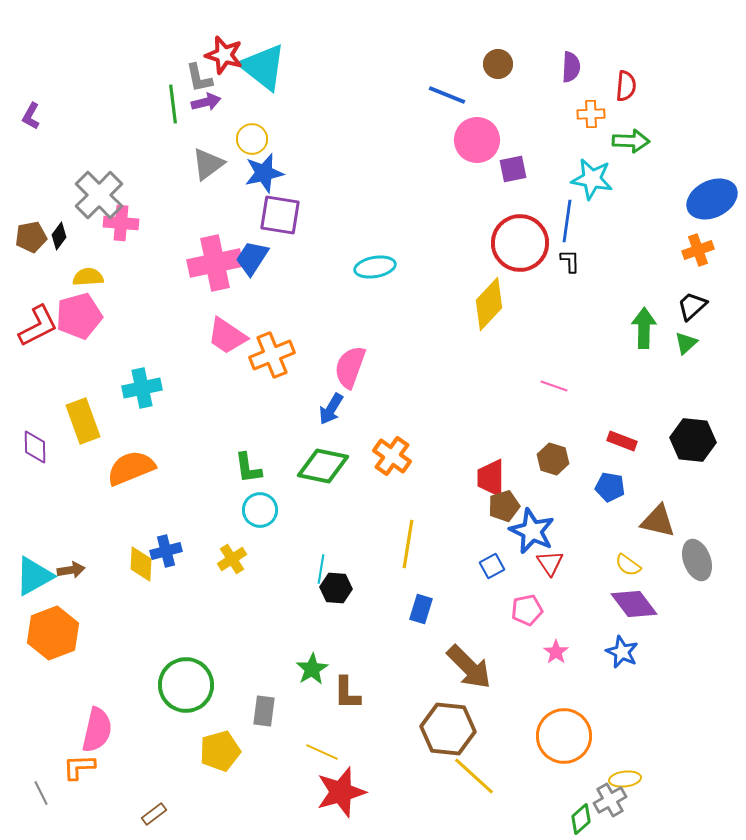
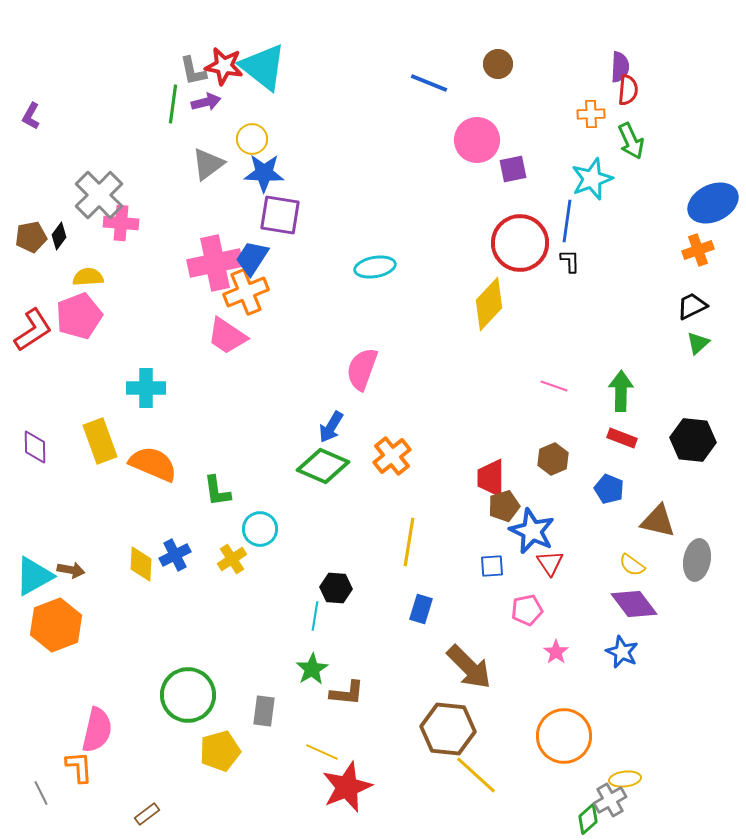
red star at (224, 55): moved 11 px down; rotated 6 degrees counterclockwise
purple semicircle at (571, 67): moved 49 px right
gray L-shape at (199, 78): moved 6 px left, 7 px up
red semicircle at (626, 86): moved 2 px right, 4 px down
blue line at (447, 95): moved 18 px left, 12 px up
green line at (173, 104): rotated 15 degrees clockwise
green arrow at (631, 141): rotated 63 degrees clockwise
blue star at (264, 173): rotated 15 degrees clockwise
cyan star at (592, 179): rotated 30 degrees counterclockwise
blue ellipse at (712, 199): moved 1 px right, 4 px down
black trapezoid at (692, 306): rotated 16 degrees clockwise
pink pentagon at (79, 316): rotated 6 degrees counterclockwise
red L-shape at (38, 326): moved 5 px left, 4 px down; rotated 6 degrees counterclockwise
green arrow at (644, 328): moved 23 px left, 63 px down
green triangle at (686, 343): moved 12 px right
orange cross at (272, 355): moved 26 px left, 63 px up
pink semicircle at (350, 367): moved 12 px right, 2 px down
cyan cross at (142, 388): moved 4 px right; rotated 12 degrees clockwise
blue arrow at (331, 409): moved 18 px down
yellow rectangle at (83, 421): moved 17 px right, 20 px down
red rectangle at (622, 441): moved 3 px up
orange cross at (392, 456): rotated 15 degrees clockwise
brown hexagon at (553, 459): rotated 20 degrees clockwise
green diamond at (323, 466): rotated 12 degrees clockwise
orange semicircle at (131, 468): moved 22 px right, 4 px up; rotated 45 degrees clockwise
green L-shape at (248, 468): moved 31 px left, 23 px down
blue pentagon at (610, 487): moved 1 px left, 2 px down; rotated 12 degrees clockwise
cyan circle at (260, 510): moved 19 px down
yellow line at (408, 544): moved 1 px right, 2 px up
blue cross at (166, 551): moved 9 px right, 4 px down; rotated 12 degrees counterclockwise
gray ellipse at (697, 560): rotated 30 degrees clockwise
yellow semicircle at (628, 565): moved 4 px right
blue square at (492, 566): rotated 25 degrees clockwise
cyan line at (321, 569): moved 6 px left, 47 px down
brown arrow at (71, 570): rotated 20 degrees clockwise
orange hexagon at (53, 633): moved 3 px right, 8 px up
green circle at (186, 685): moved 2 px right, 10 px down
brown L-shape at (347, 693): rotated 84 degrees counterclockwise
orange L-shape at (79, 767): rotated 88 degrees clockwise
yellow line at (474, 776): moved 2 px right, 1 px up
red star at (341, 792): moved 6 px right, 5 px up; rotated 6 degrees counterclockwise
brown rectangle at (154, 814): moved 7 px left
green diamond at (581, 819): moved 7 px right
